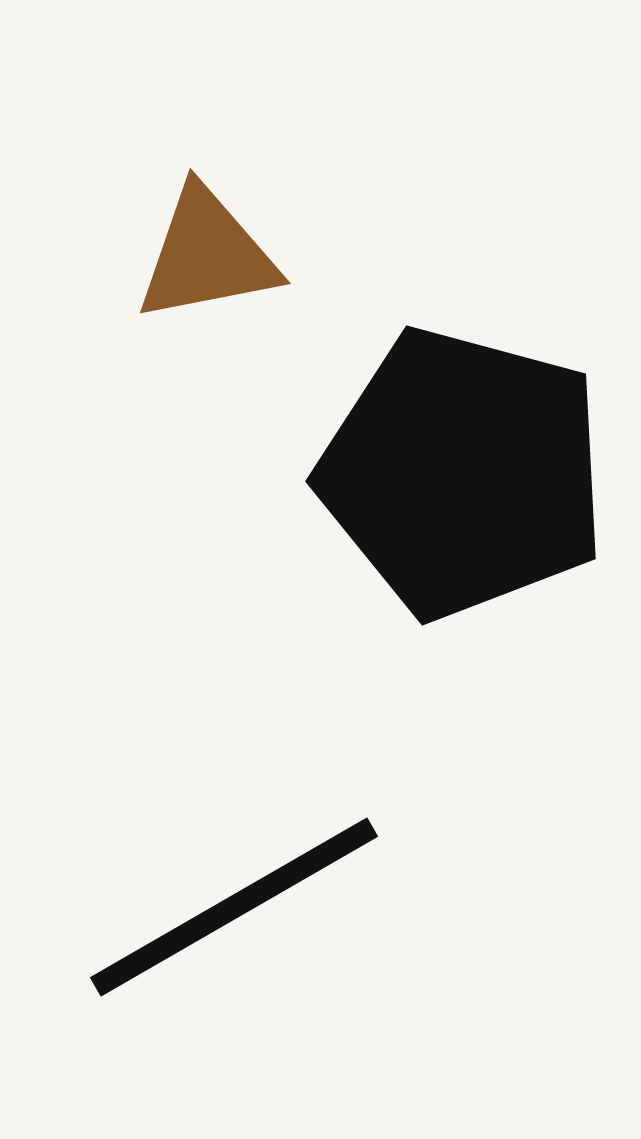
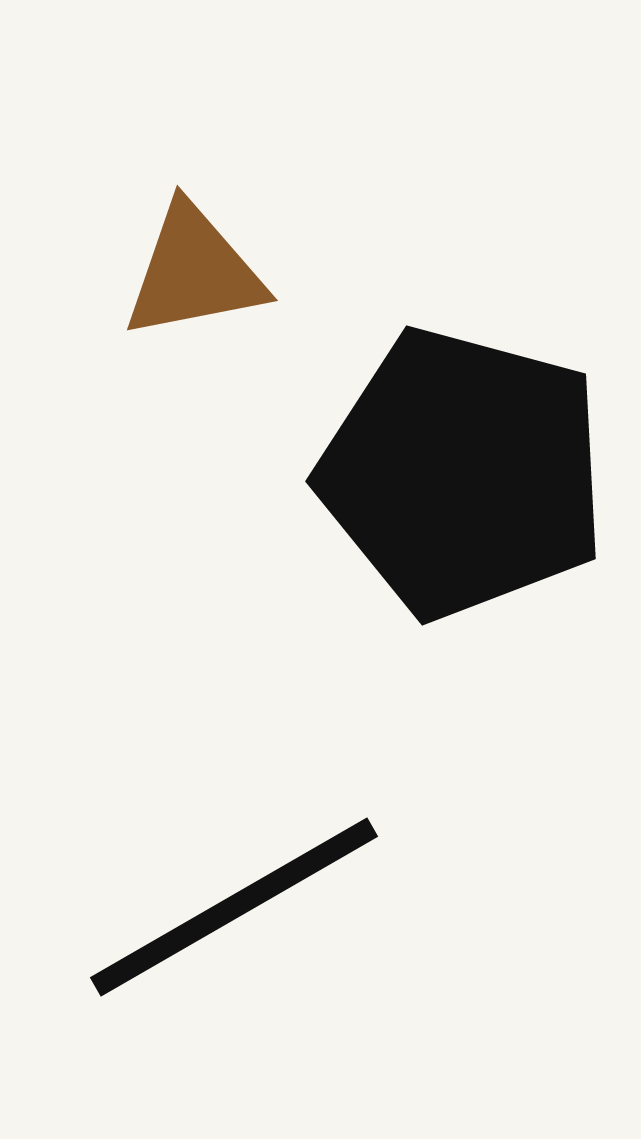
brown triangle: moved 13 px left, 17 px down
